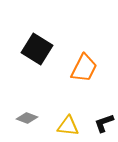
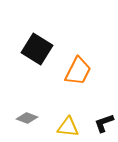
orange trapezoid: moved 6 px left, 3 px down
yellow triangle: moved 1 px down
